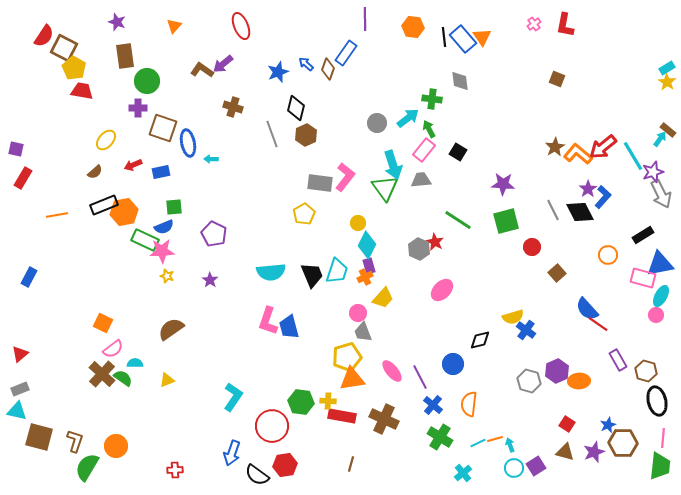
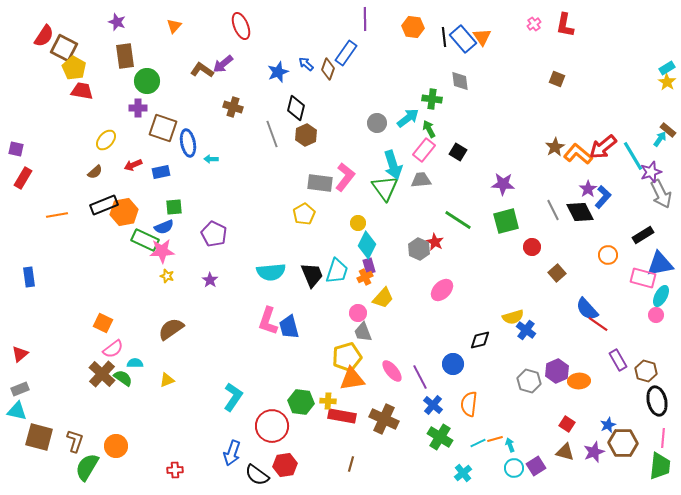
purple star at (653, 172): moved 2 px left
blue rectangle at (29, 277): rotated 36 degrees counterclockwise
